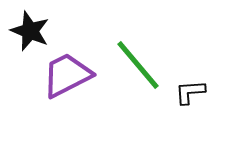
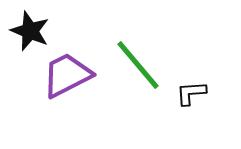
black L-shape: moved 1 px right, 1 px down
